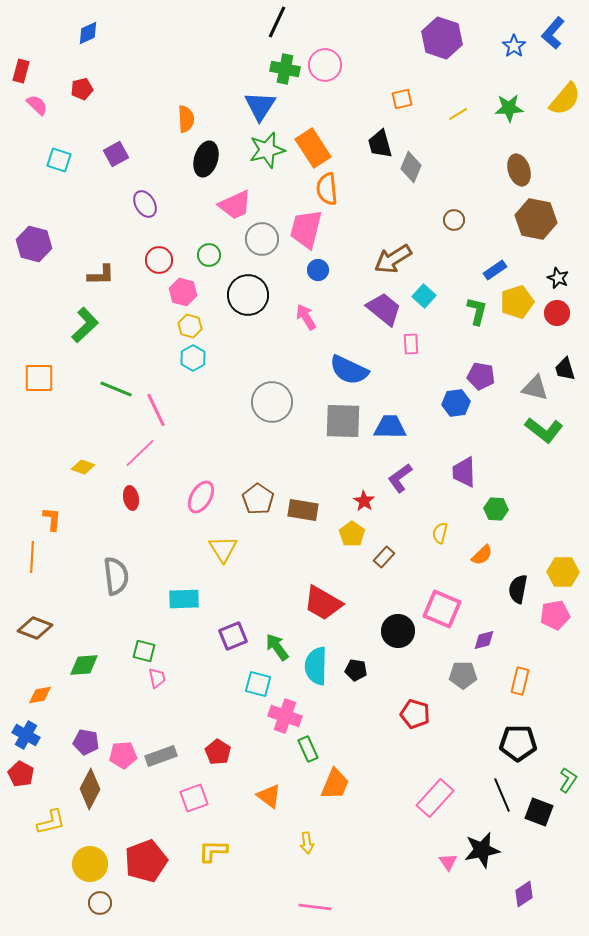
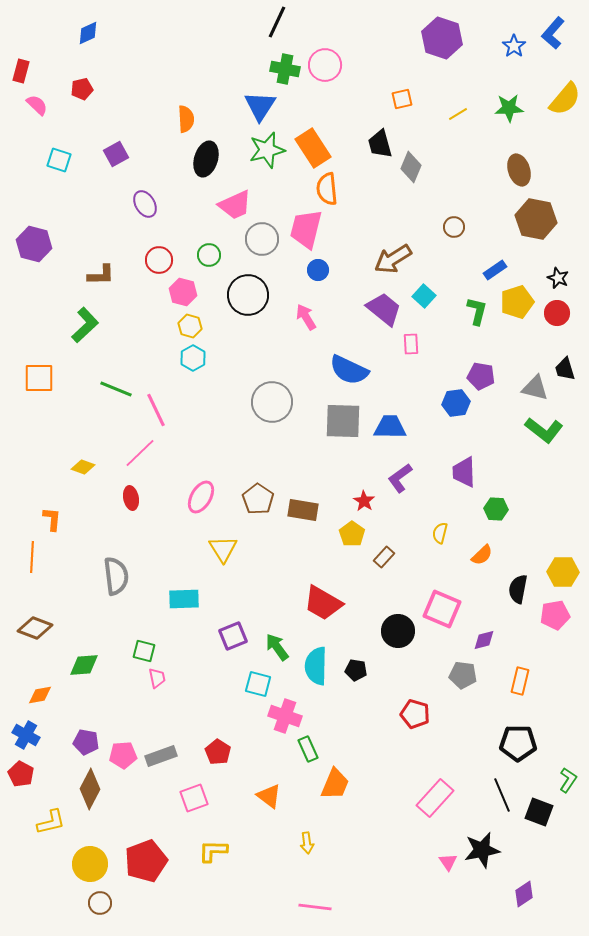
brown circle at (454, 220): moved 7 px down
gray pentagon at (463, 675): rotated 8 degrees clockwise
